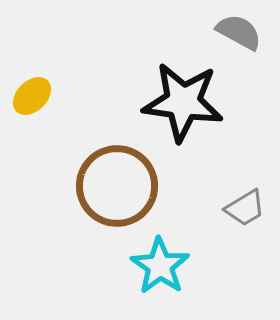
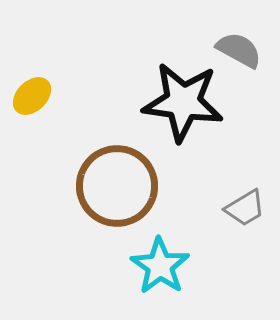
gray semicircle: moved 18 px down
